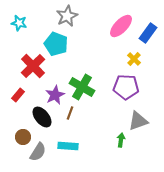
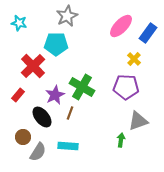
cyan pentagon: rotated 20 degrees counterclockwise
